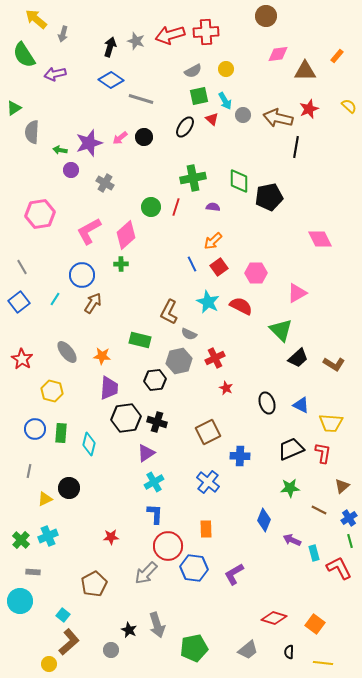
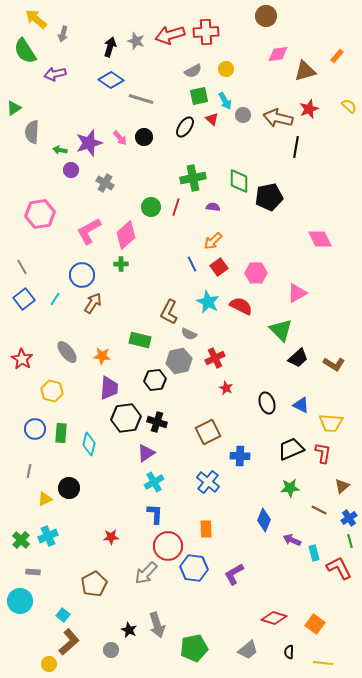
green semicircle at (24, 55): moved 1 px right, 4 px up
brown triangle at (305, 71): rotated 15 degrees counterclockwise
pink arrow at (120, 138): rotated 91 degrees counterclockwise
blue square at (19, 302): moved 5 px right, 3 px up
